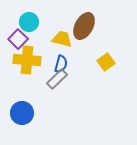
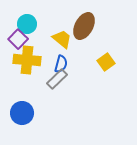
cyan circle: moved 2 px left, 2 px down
yellow trapezoid: rotated 25 degrees clockwise
